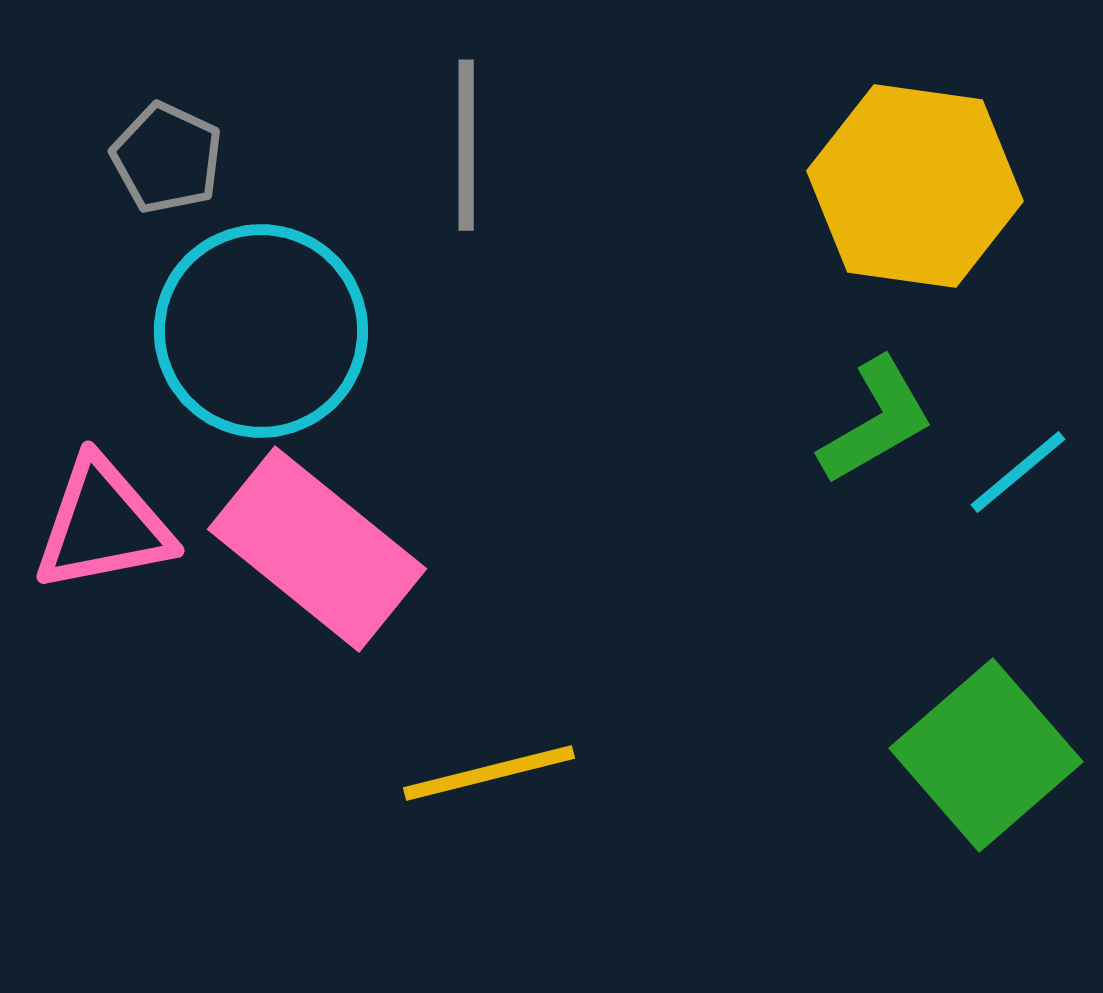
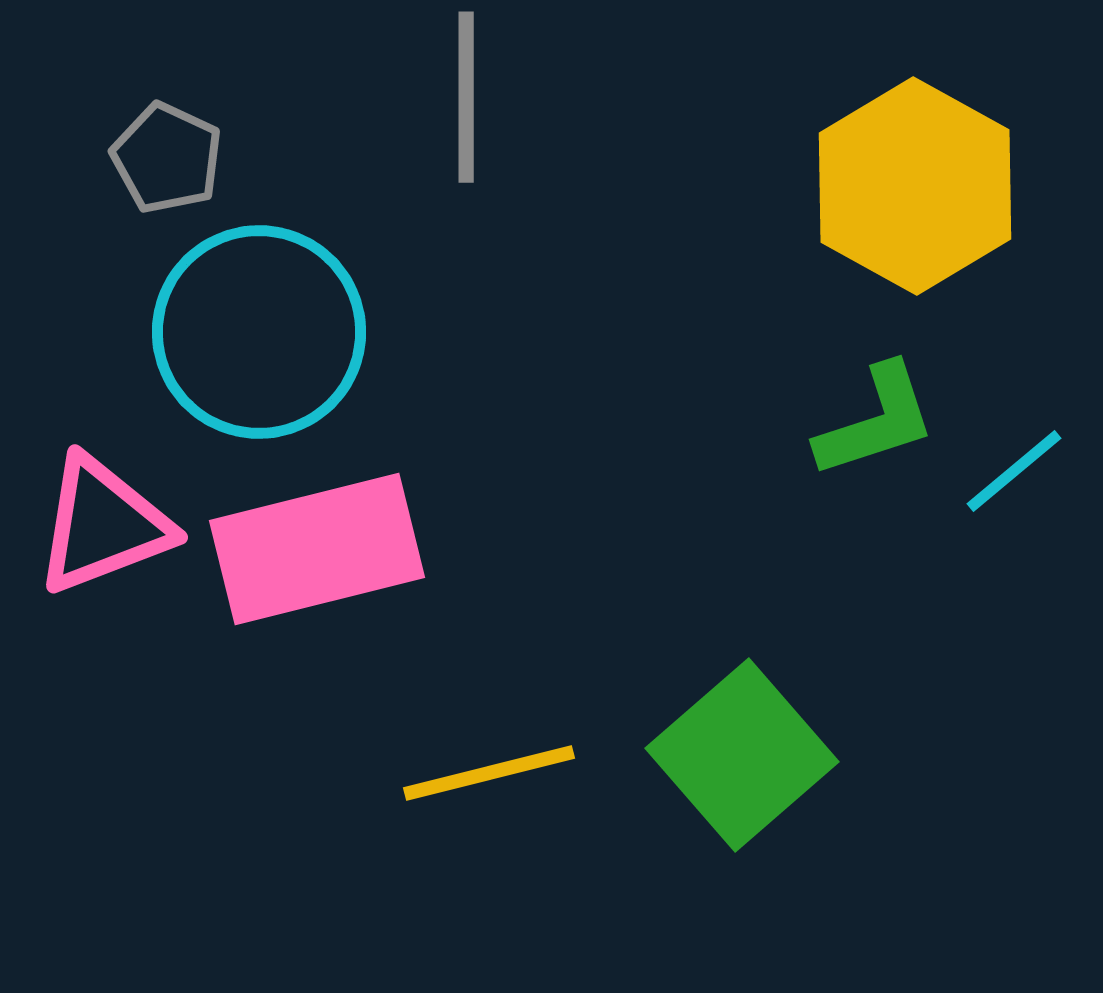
gray line: moved 48 px up
yellow hexagon: rotated 21 degrees clockwise
cyan circle: moved 2 px left, 1 px down
green L-shape: rotated 12 degrees clockwise
cyan line: moved 4 px left, 1 px up
pink triangle: rotated 10 degrees counterclockwise
pink rectangle: rotated 53 degrees counterclockwise
green square: moved 244 px left
